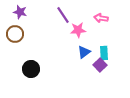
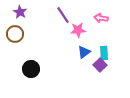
purple star: rotated 16 degrees clockwise
